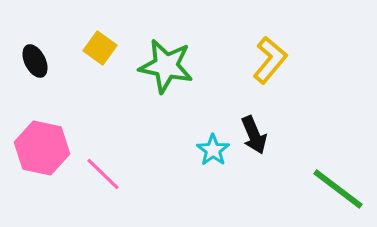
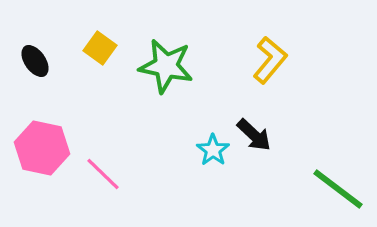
black ellipse: rotated 8 degrees counterclockwise
black arrow: rotated 24 degrees counterclockwise
